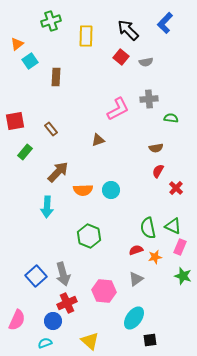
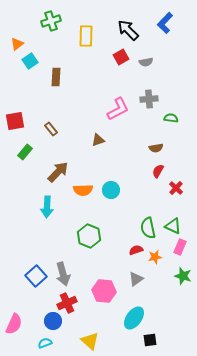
red square at (121, 57): rotated 21 degrees clockwise
pink semicircle at (17, 320): moved 3 px left, 4 px down
